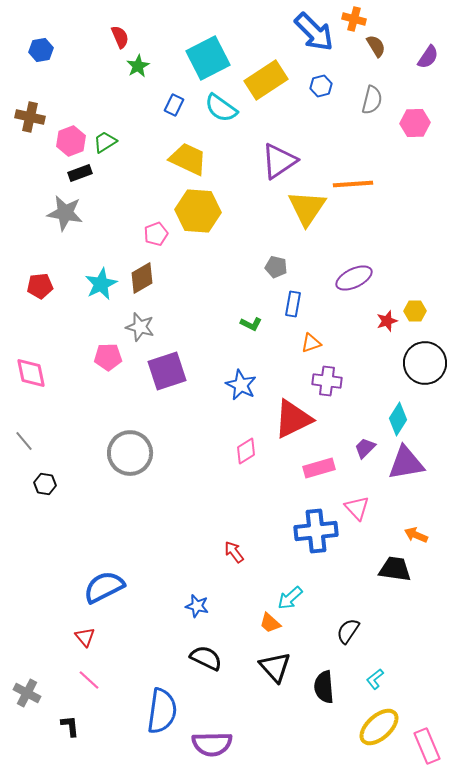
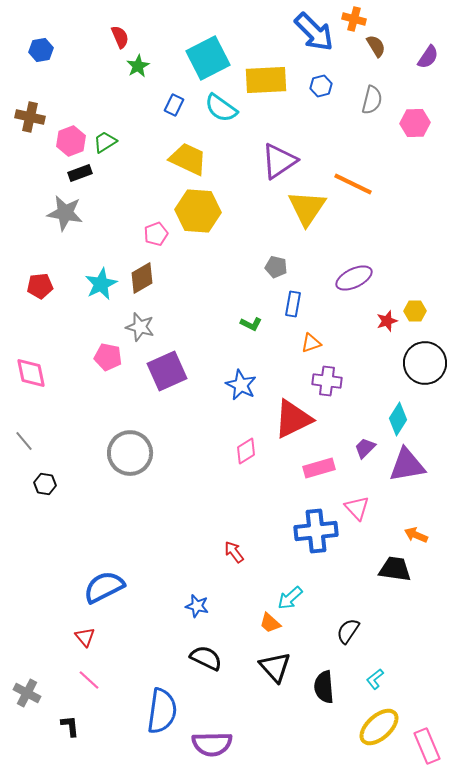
yellow rectangle at (266, 80): rotated 30 degrees clockwise
orange line at (353, 184): rotated 30 degrees clockwise
pink pentagon at (108, 357): rotated 12 degrees clockwise
purple square at (167, 371): rotated 6 degrees counterclockwise
purple triangle at (406, 463): moved 1 px right, 2 px down
